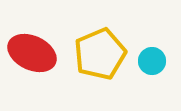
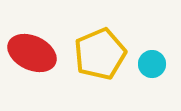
cyan circle: moved 3 px down
